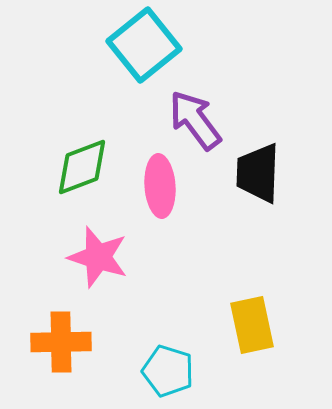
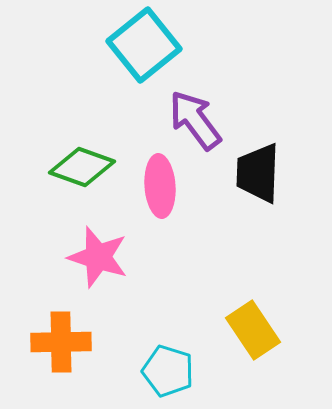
green diamond: rotated 40 degrees clockwise
yellow rectangle: moved 1 px right, 5 px down; rotated 22 degrees counterclockwise
